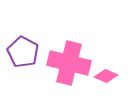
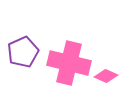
purple pentagon: rotated 20 degrees clockwise
